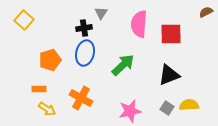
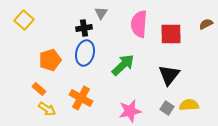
brown semicircle: moved 12 px down
black triangle: rotated 30 degrees counterclockwise
orange rectangle: rotated 40 degrees clockwise
